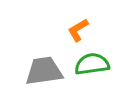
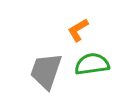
gray trapezoid: moved 2 px right; rotated 63 degrees counterclockwise
